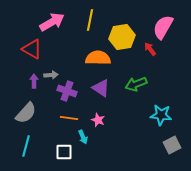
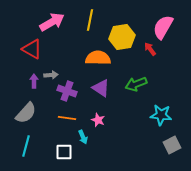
orange line: moved 2 px left
